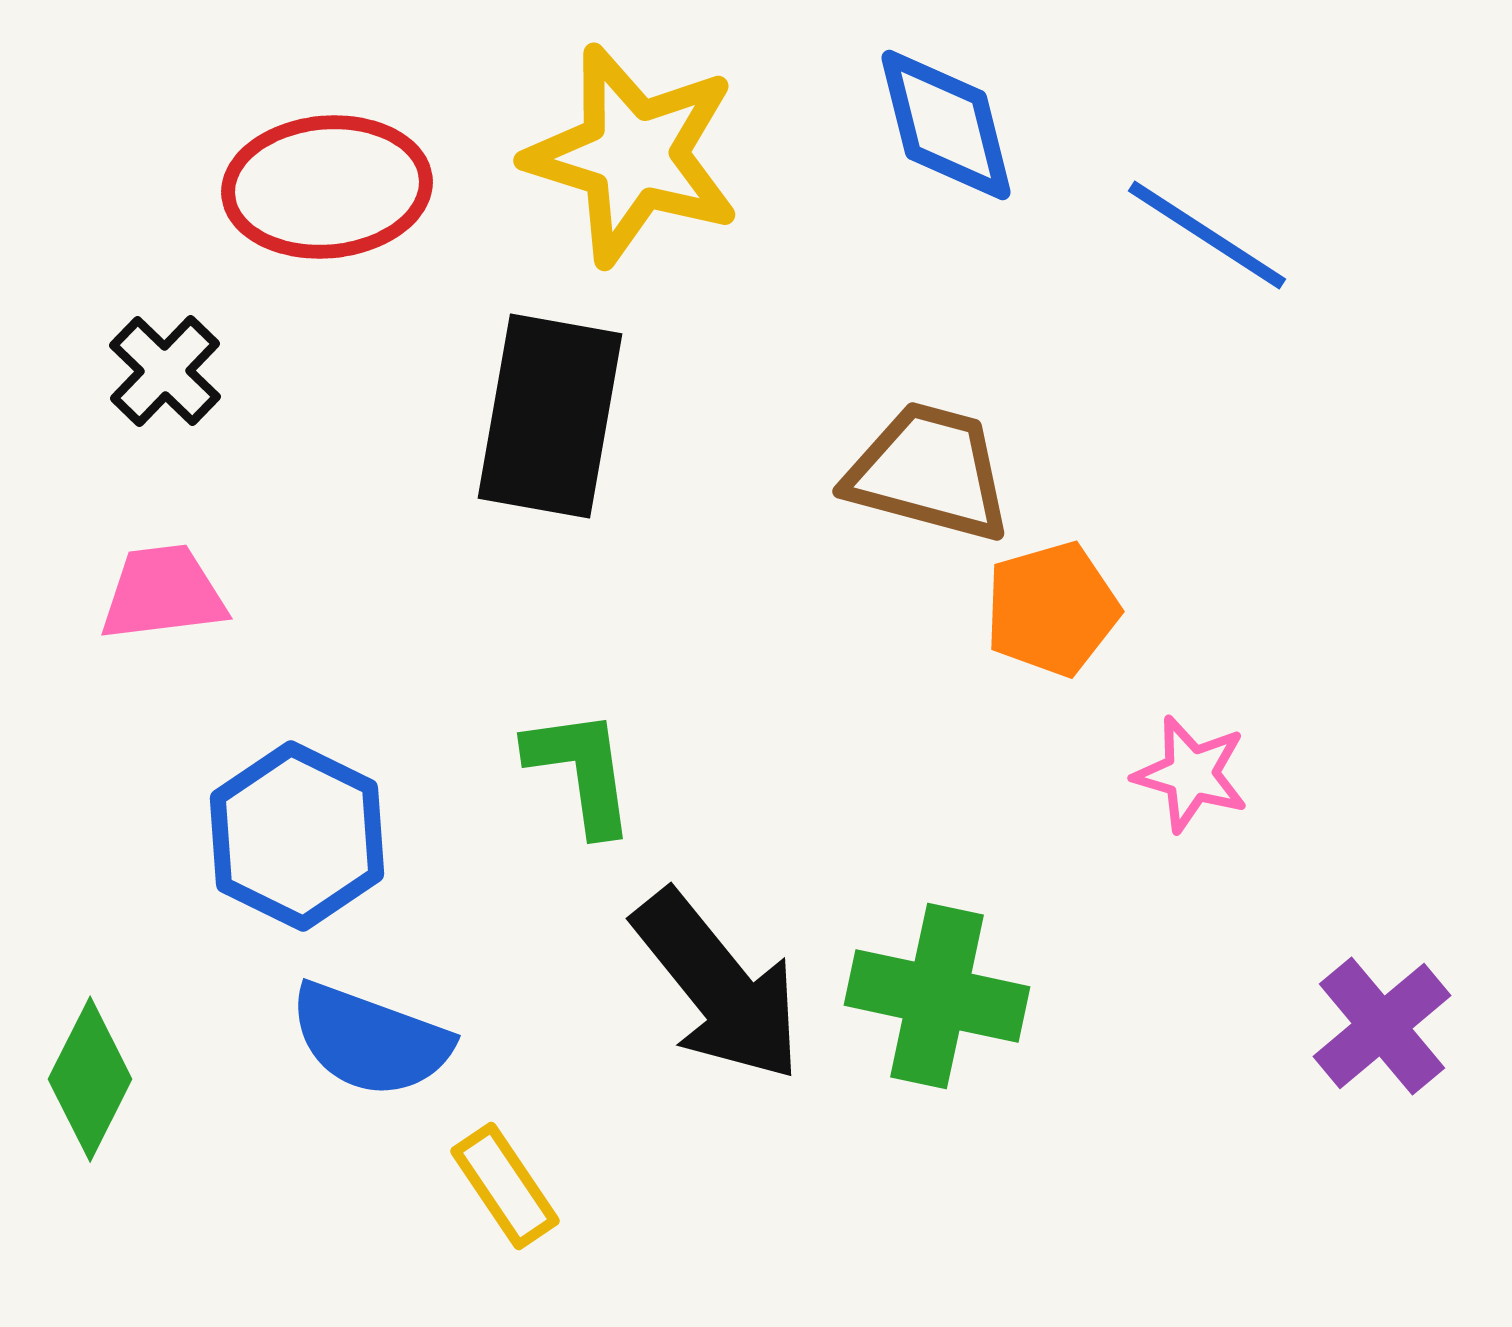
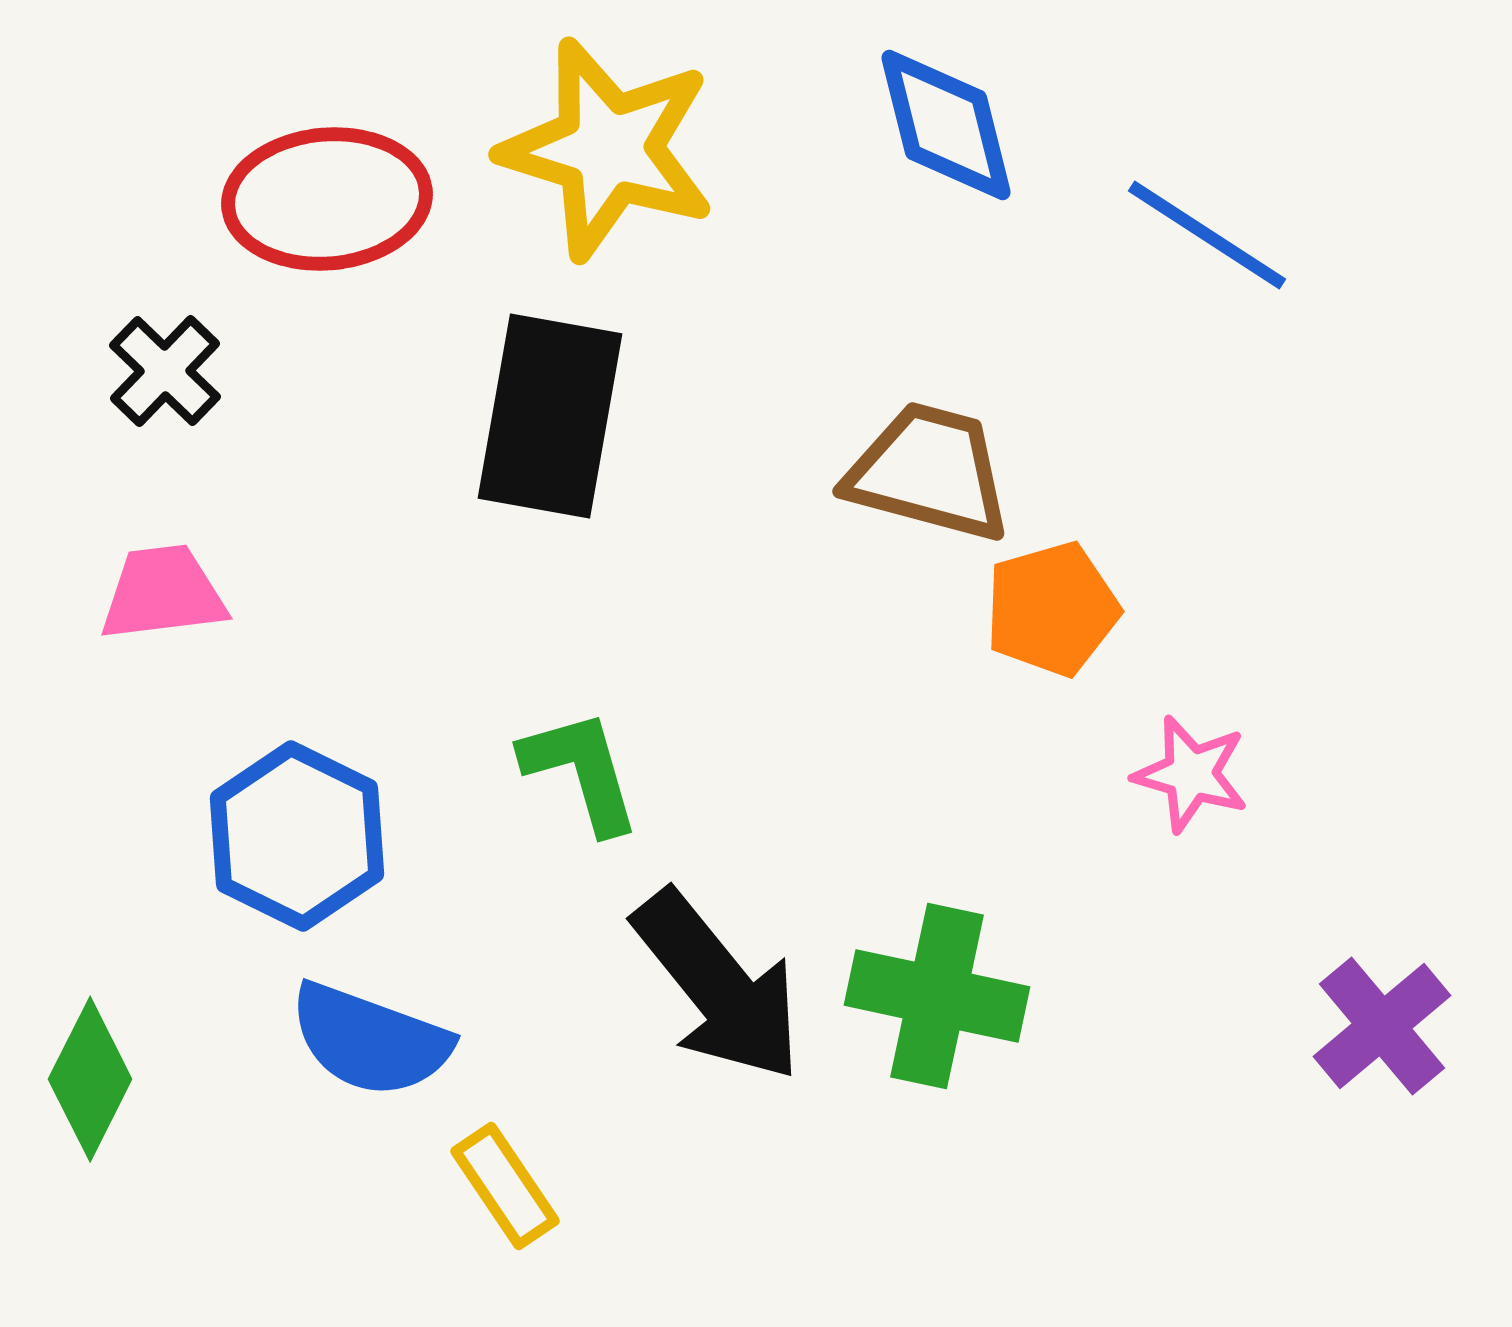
yellow star: moved 25 px left, 6 px up
red ellipse: moved 12 px down
green L-shape: rotated 8 degrees counterclockwise
